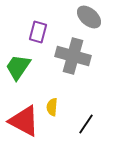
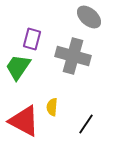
purple rectangle: moved 6 px left, 7 px down
